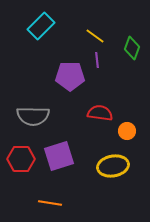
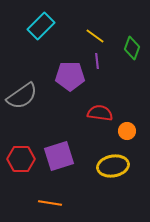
purple line: moved 1 px down
gray semicircle: moved 11 px left, 20 px up; rotated 36 degrees counterclockwise
